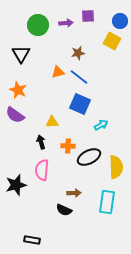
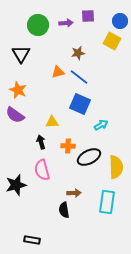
pink semicircle: rotated 20 degrees counterclockwise
black semicircle: rotated 56 degrees clockwise
